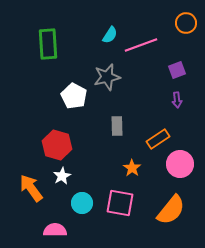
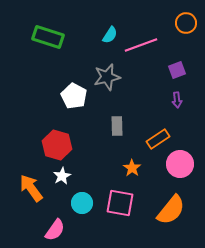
green rectangle: moved 7 px up; rotated 68 degrees counterclockwise
pink semicircle: rotated 125 degrees clockwise
